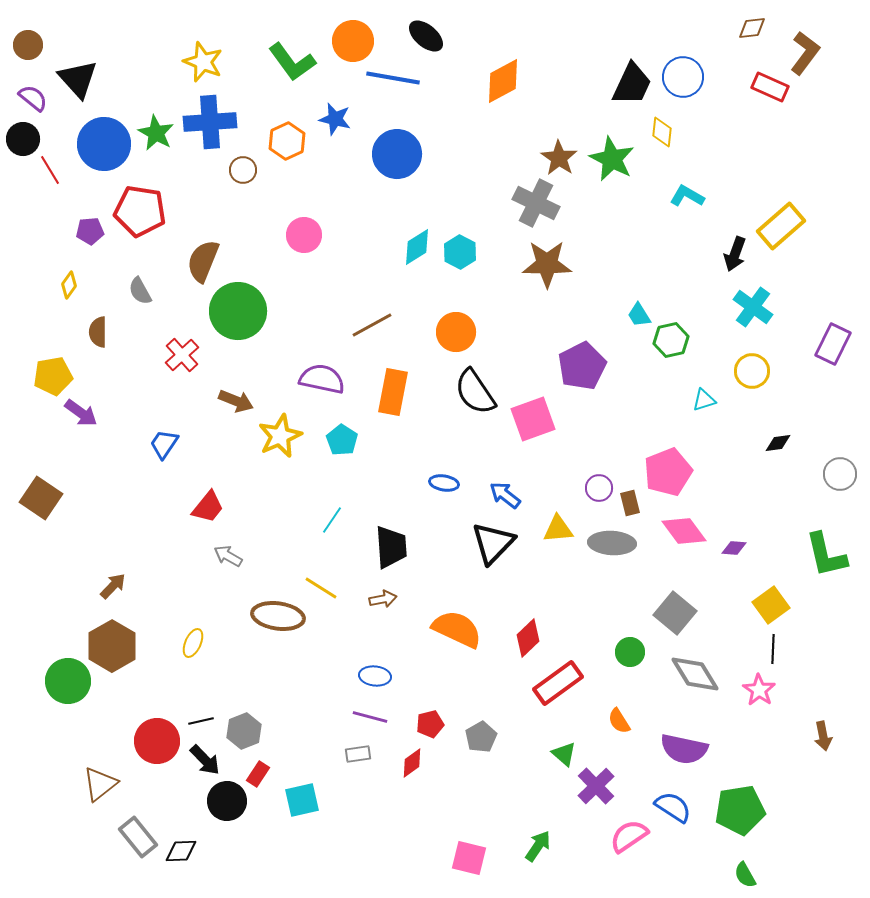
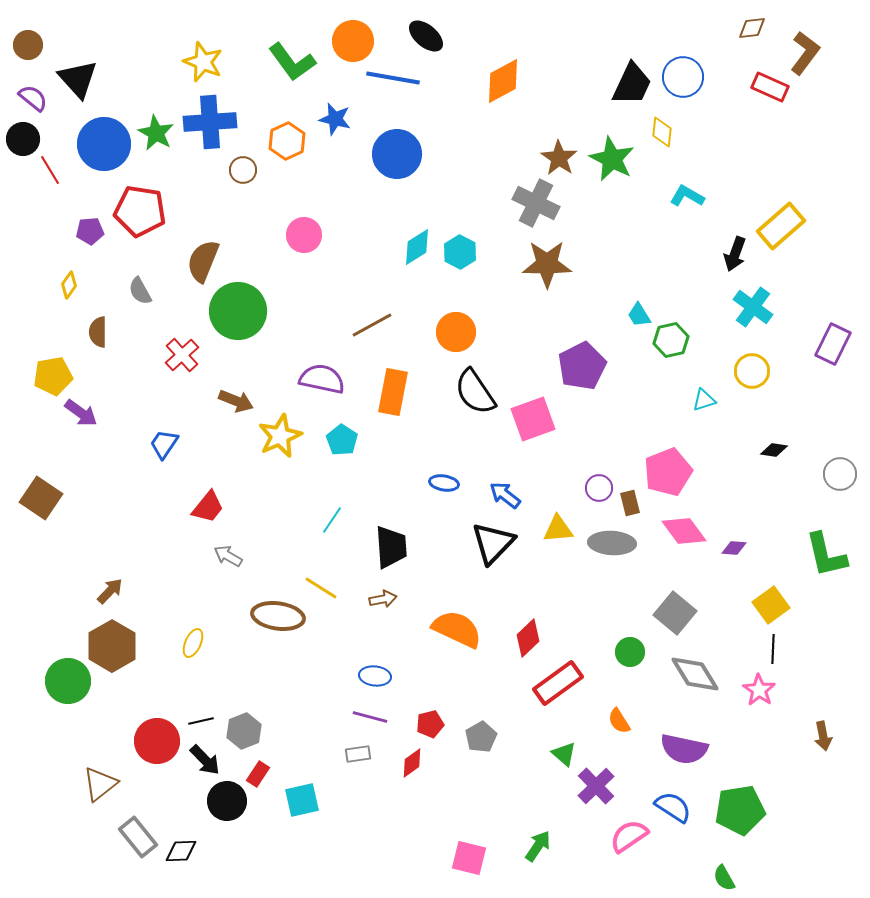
black diamond at (778, 443): moved 4 px left, 7 px down; rotated 16 degrees clockwise
brown arrow at (113, 586): moved 3 px left, 5 px down
green semicircle at (745, 875): moved 21 px left, 3 px down
